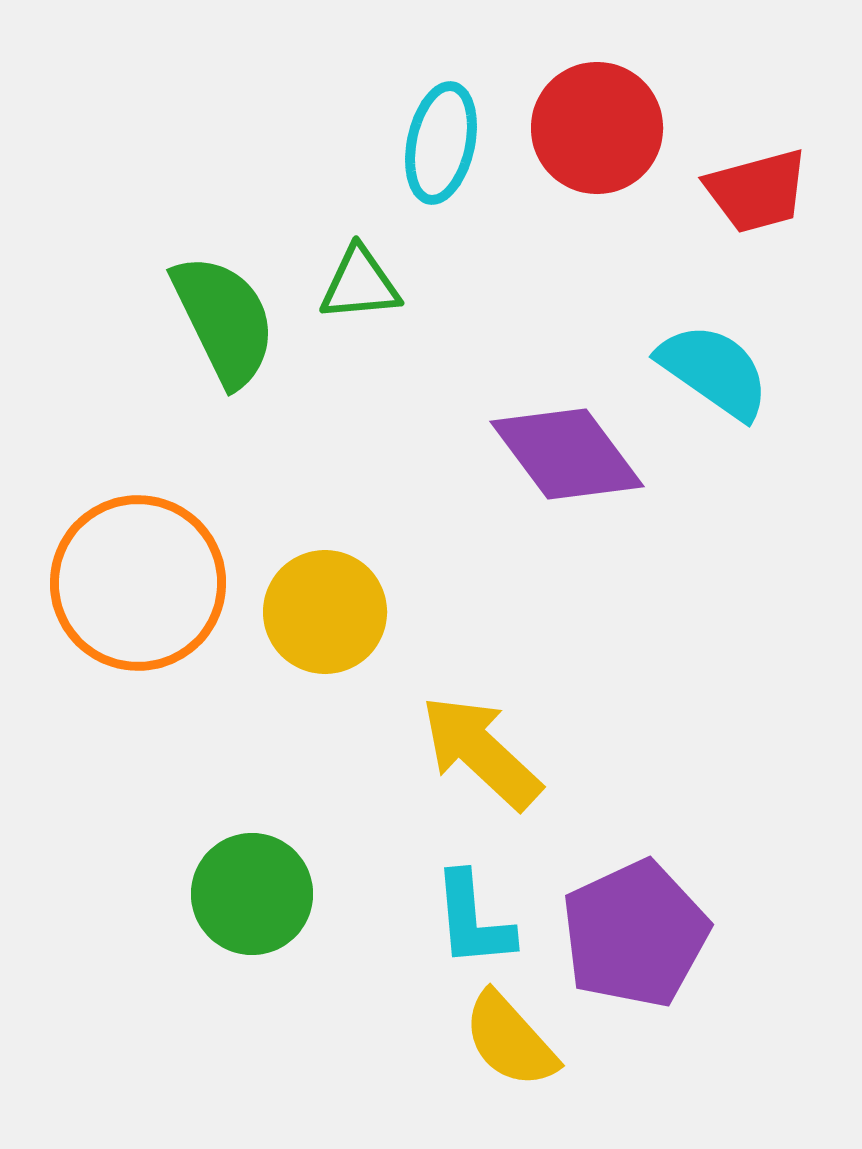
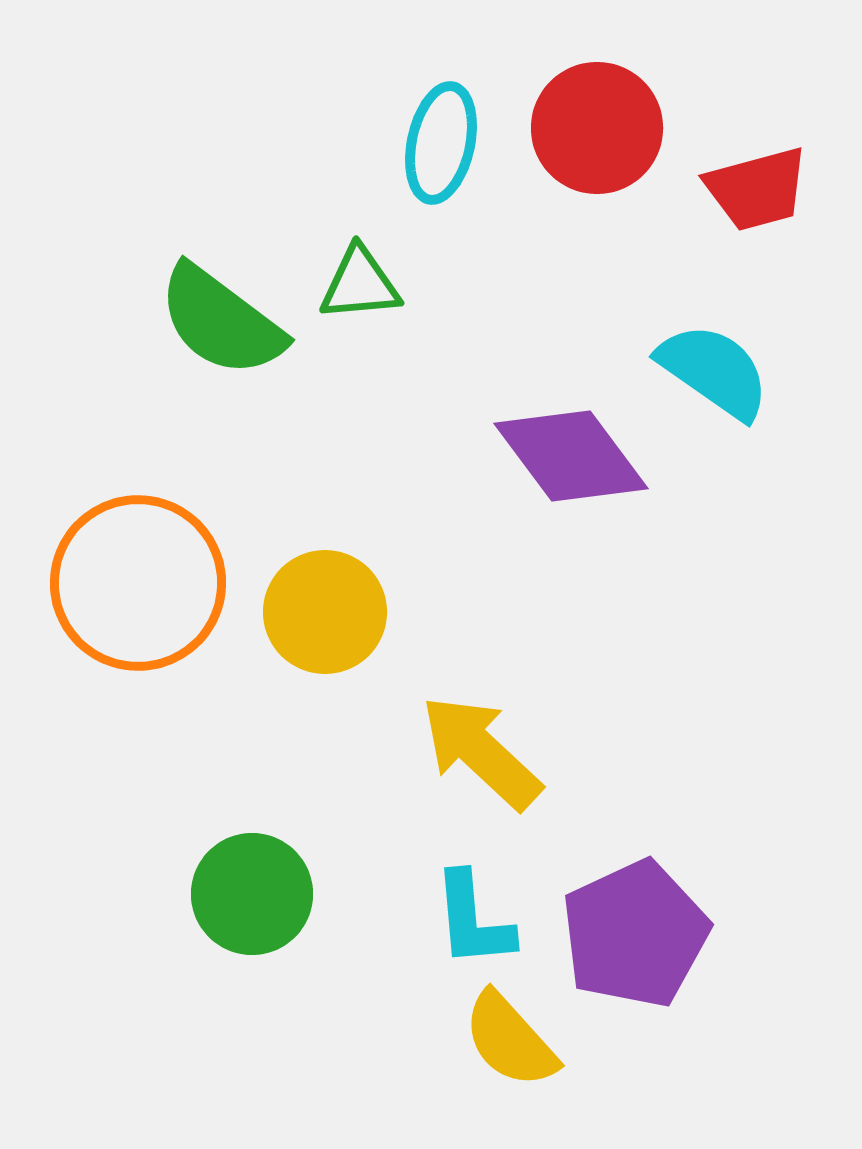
red trapezoid: moved 2 px up
green semicircle: moved 3 px left, 1 px down; rotated 153 degrees clockwise
purple diamond: moved 4 px right, 2 px down
